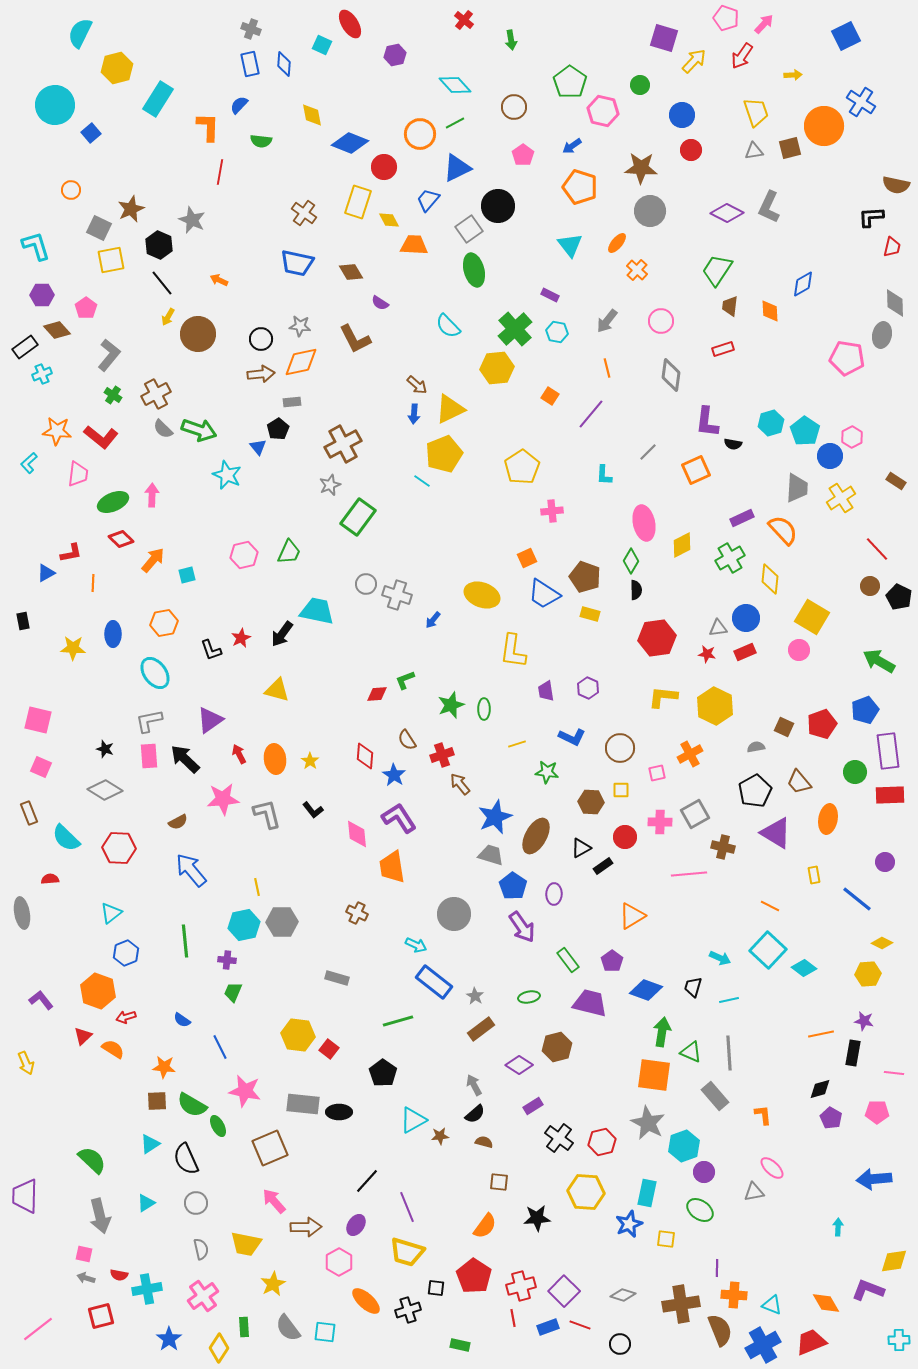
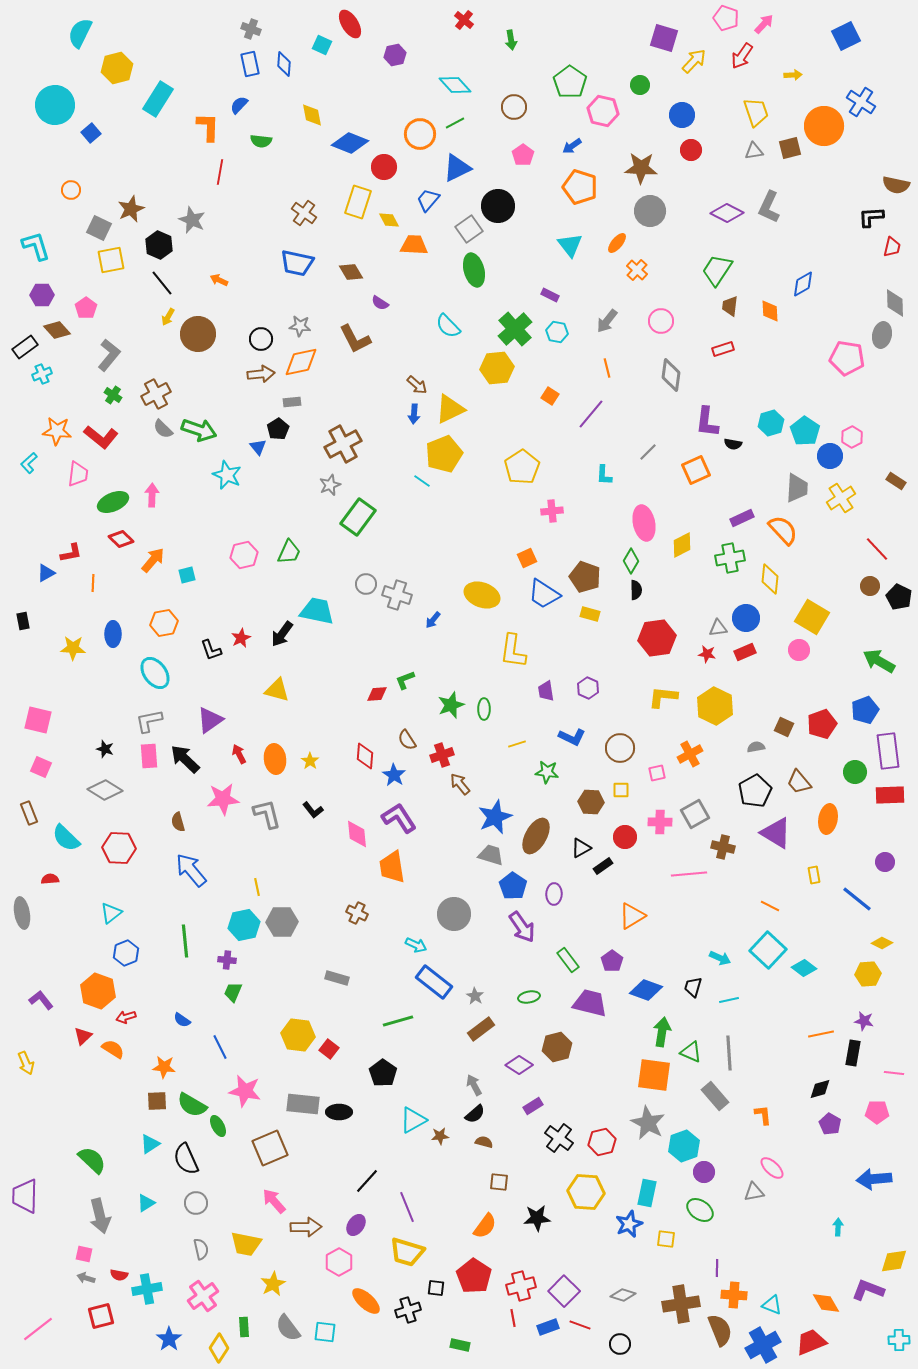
green cross at (730, 558): rotated 20 degrees clockwise
brown semicircle at (178, 822): rotated 102 degrees clockwise
purple pentagon at (831, 1118): moved 1 px left, 6 px down
